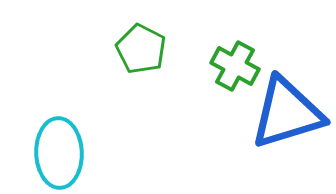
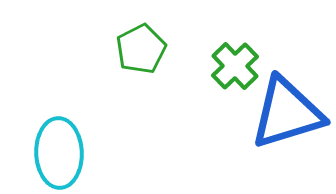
green pentagon: rotated 18 degrees clockwise
green cross: rotated 18 degrees clockwise
